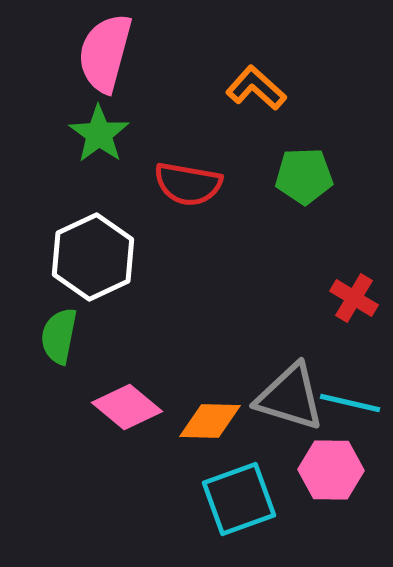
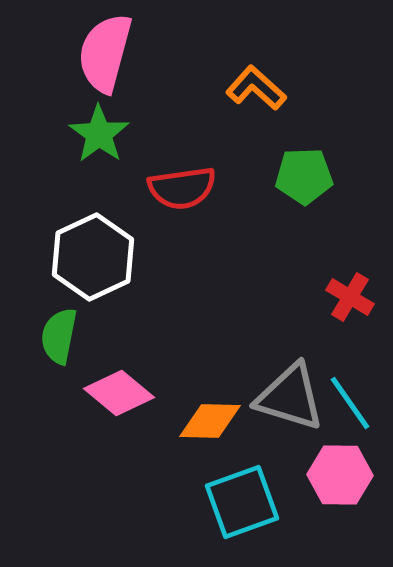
red semicircle: moved 6 px left, 4 px down; rotated 18 degrees counterclockwise
red cross: moved 4 px left, 1 px up
cyan line: rotated 42 degrees clockwise
pink diamond: moved 8 px left, 14 px up
pink hexagon: moved 9 px right, 5 px down
cyan square: moved 3 px right, 3 px down
